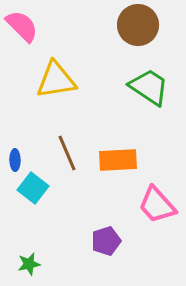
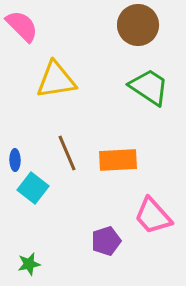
pink trapezoid: moved 4 px left, 11 px down
